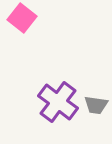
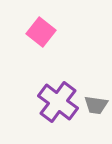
pink square: moved 19 px right, 14 px down
